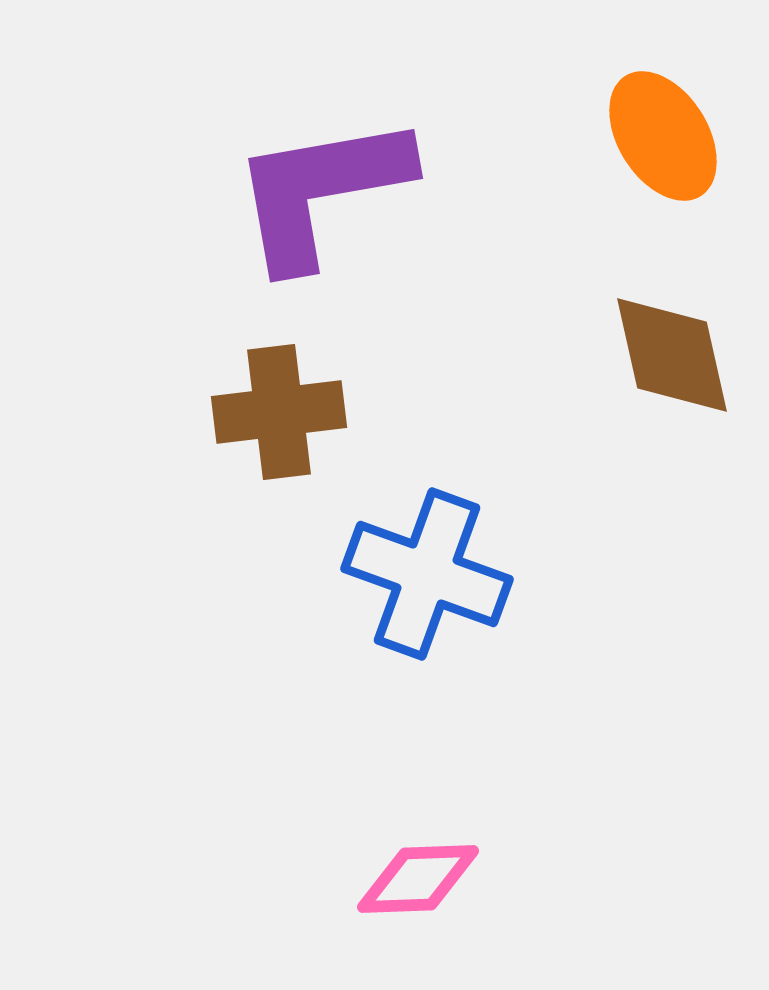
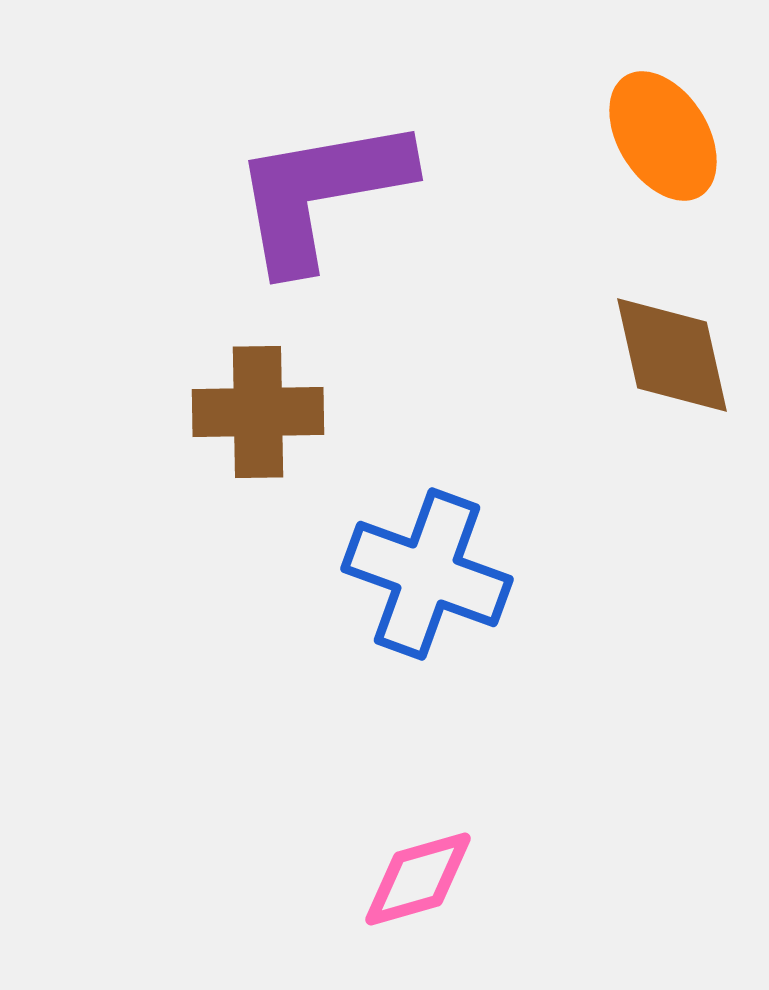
purple L-shape: moved 2 px down
brown cross: moved 21 px left; rotated 6 degrees clockwise
pink diamond: rotated 14 degrees counterclockwise
